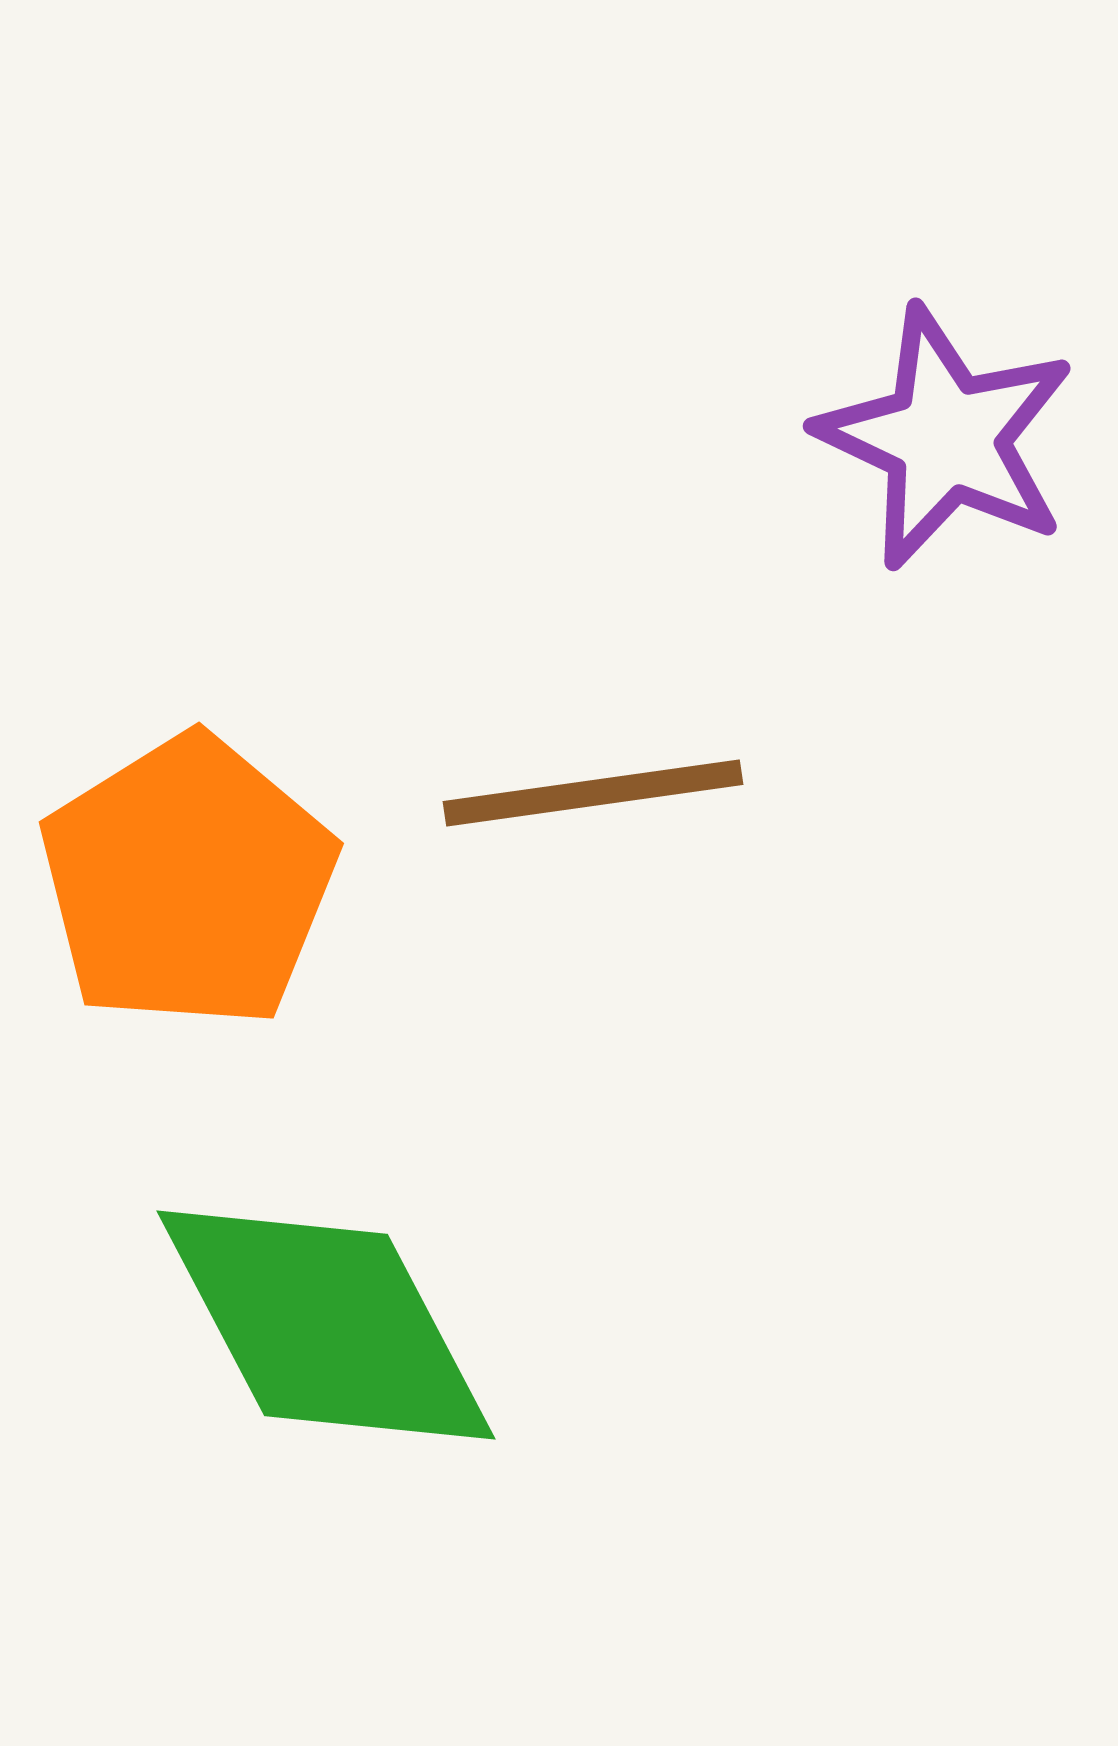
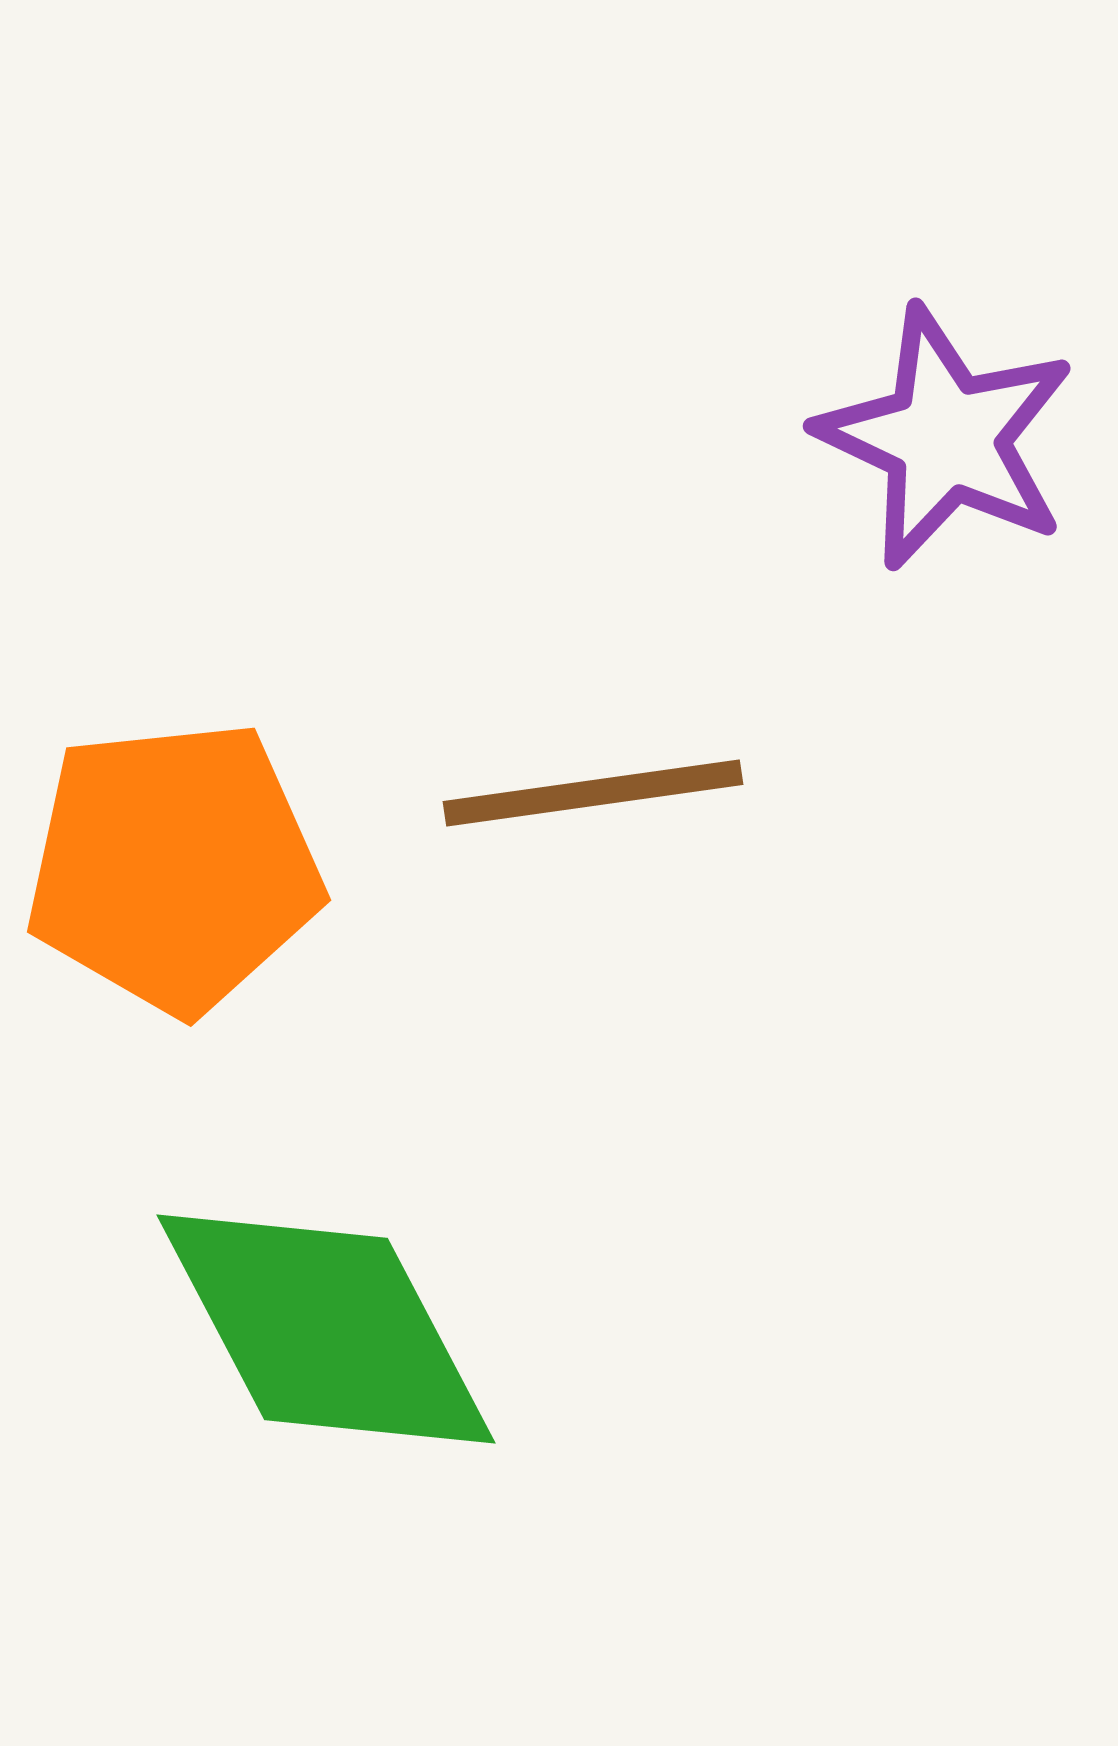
orange pentagon: moved 14 px left, 15 px up; rotated 26 degrees clockwise
green diamond: moved 4 px down
